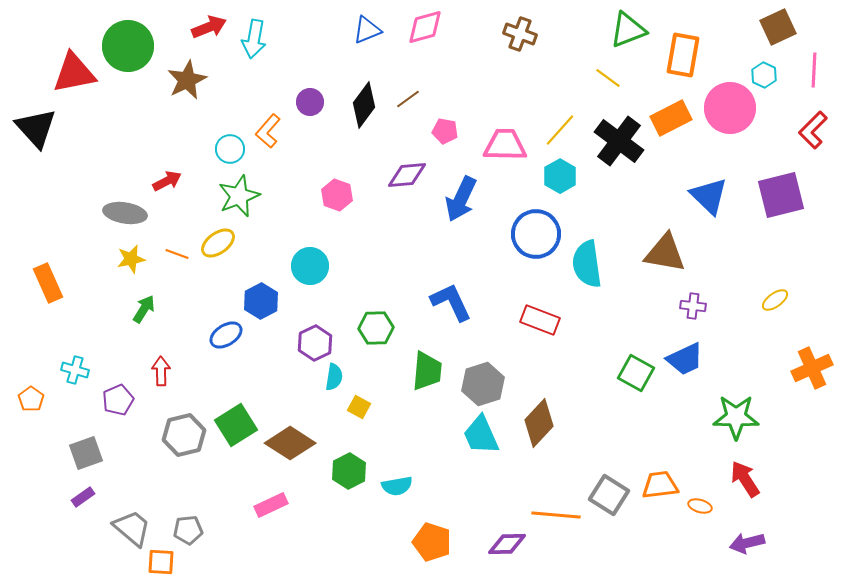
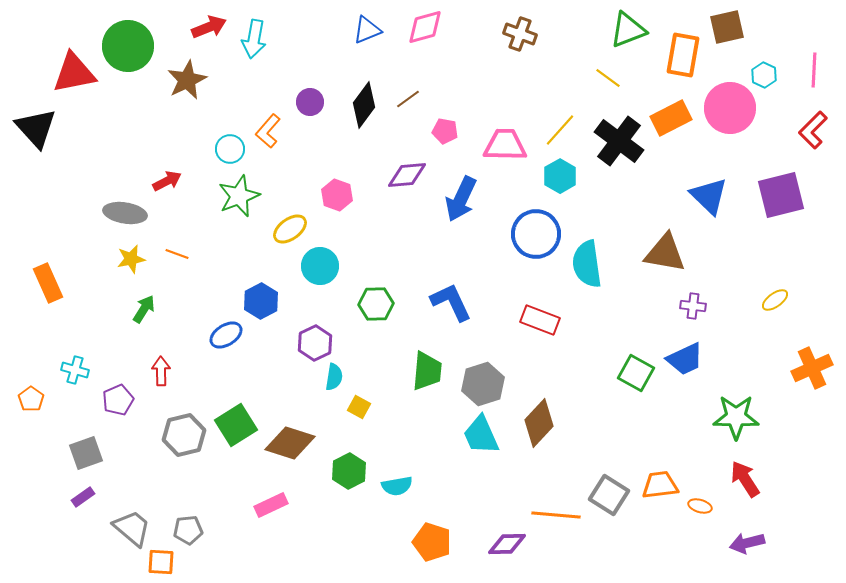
brown square at (778, 27): moved 51 px left; rotated 12 degrees clockwise
yellow ellipse at (218, 243): moved 72 px right, 14 px up
cyan circle at (310, 266): moved 10 px right
green hexagon at (376, 328): moved 24 px up
brown diamond at (290, 443): rotated 15 degrees counterclockwise
